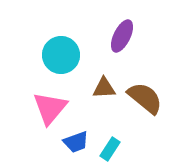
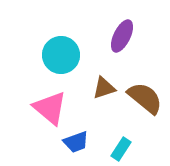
brown triangle: rotated 15 degrees counterclockwise
pink triangle: rotated 30 degrees counterclockwise
cyan rectangle: moved 11 px right
